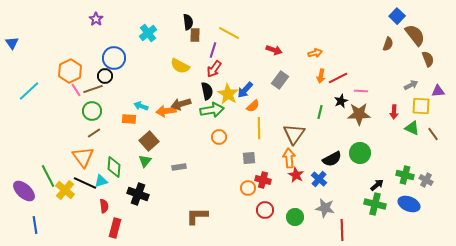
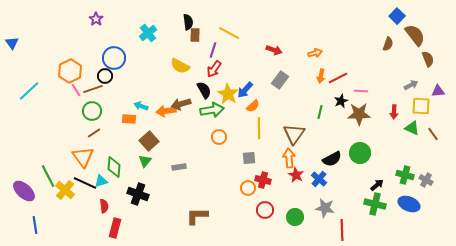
black semicircle at (207, 91): moved 3 px left, 1 px up; rotated 18 degrees counterclockwise
